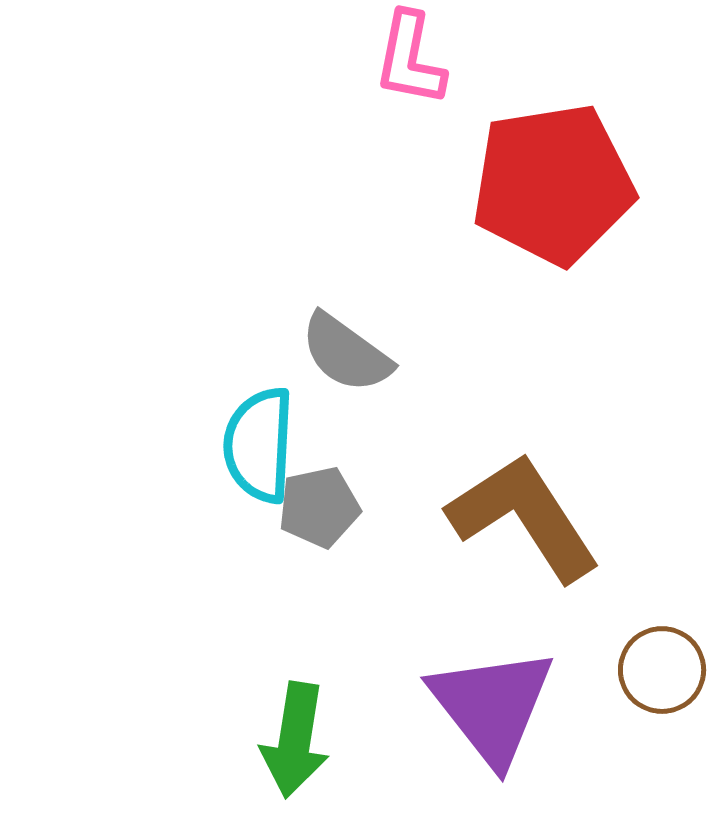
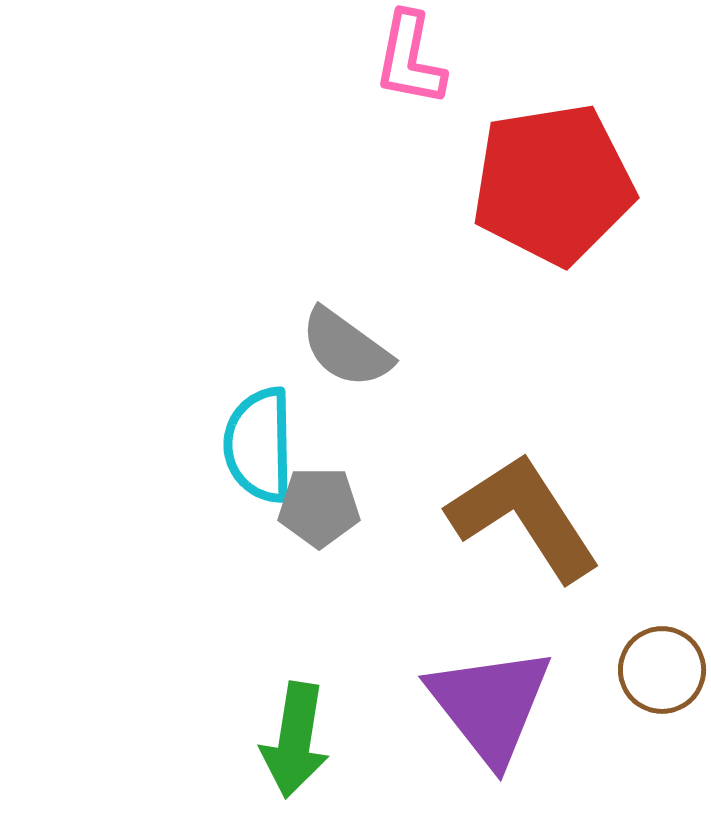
gray semicircle: moved 5 px up
cyan semicircle: rotated 4 degrees counterclockwise
gray pentagon: rotated 12 degrees clockwise
purple triangle: moved 2 px left, 1 px up
